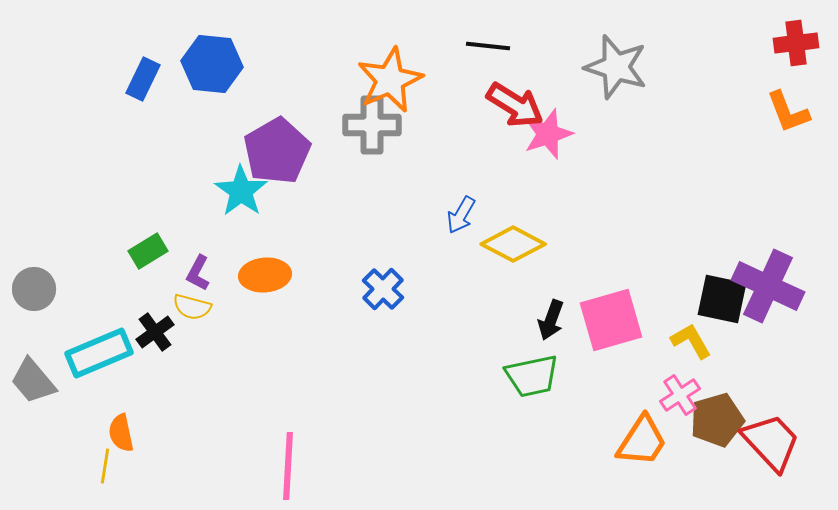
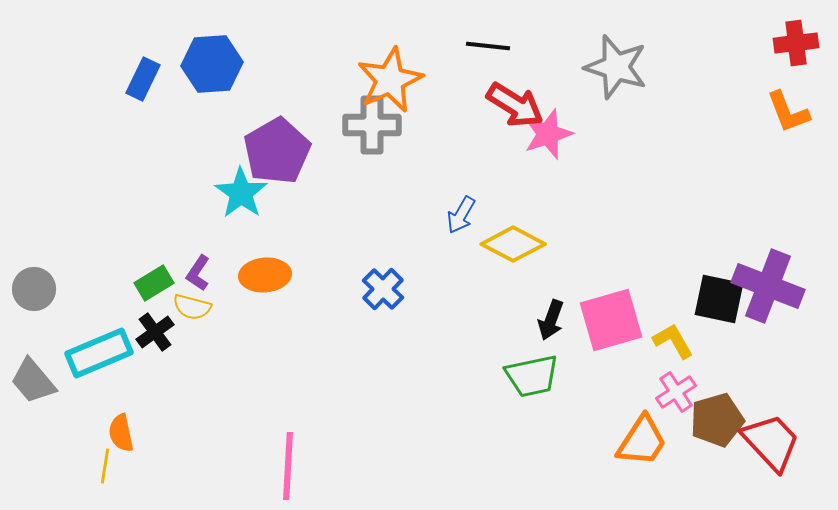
blue hexagon: rotated 10 degrees counterclockwise
cyan star: moved 2 px down
green rectangle: moved 6 px right, 32 px down
purple L-shape: rotated 6 degrees clockwise
purple cross: rotated 4 degrees counterclockwise
black square: moved 3 px left
yellow L-shape: moved 18 px left
pink cross: moved 4 px left, 3 px up
